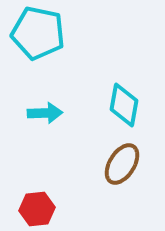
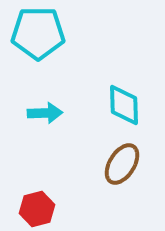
cyan pentagon: rotated 12 degrees counterclockwise
cyan diamond: rotated 12 degrees counterclockwise
red hexagon: rotated 8 degrees counterclockwise
